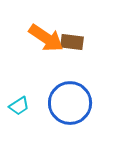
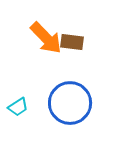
orange arrow: rotated 12 degrees clockwise
cyan trapezoid: moved 1 px left, 1 px down
